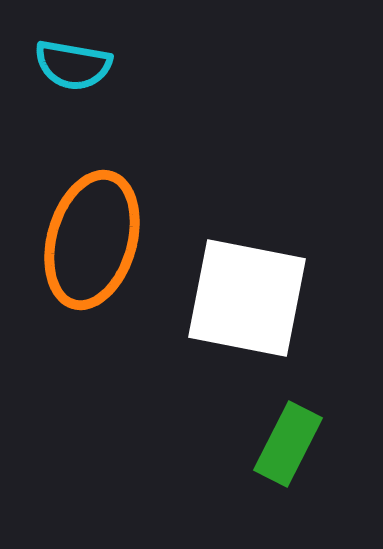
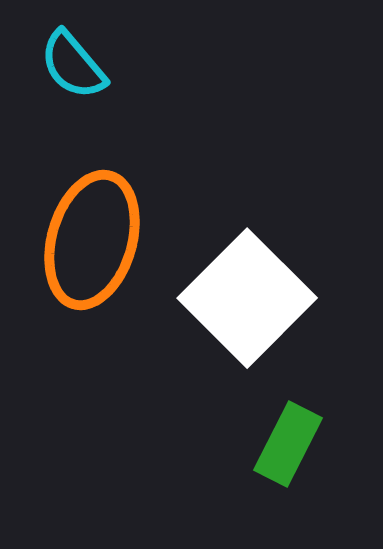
cyan semicircle: rotated 40 degrees clockwise
white square: rotated 34 degrees clockwise
